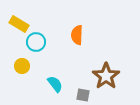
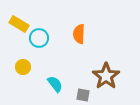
orange semicircle: moved 2 px right, 1 px up
cyan circle: moved 3 px right, 4 px up
yellow circle: moved 1 px right, 1 px down
